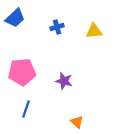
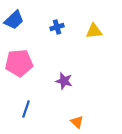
blue trapezoid: moved 1 px left, 2 px down
pink pentagon: moved 3 px left, 9 px up
